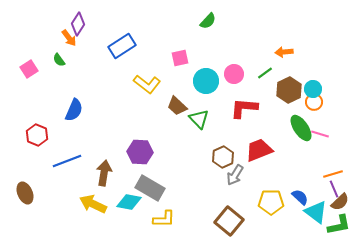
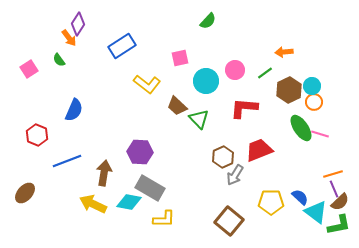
pink circle at (234, 74): moved 1 px right, 4 px up
cyan circle at (313, 89): moved 1 px left, 3 px up
brown ellipse at (25, 193): rotated 65 degrees clockwise
